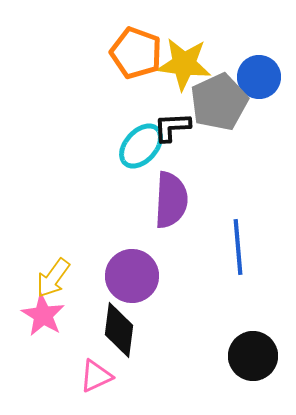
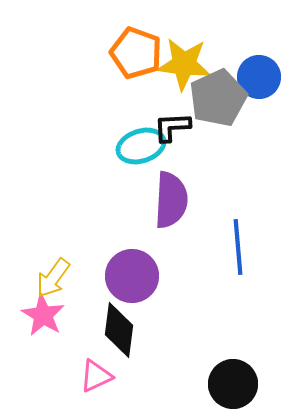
gray pentagon: moved 1 px left, 4 px up
cyan ellipse: rotated 30 degrees clockwise
black circle: moved 20 px left, 28 px down
